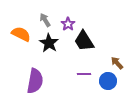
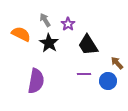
black trapezoid: moved 4 px right, 4 px down
purple semicircle: moved 1 px right
